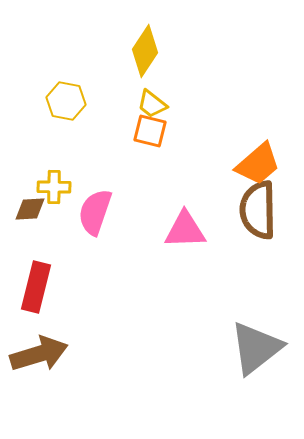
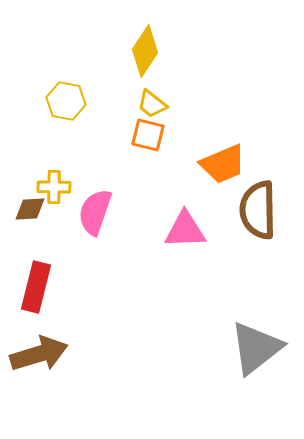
orange square: moved 2 px left, 4 px down
orange trapezoid: moved 35 px left; rotated 18 degrees clockwise
